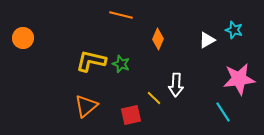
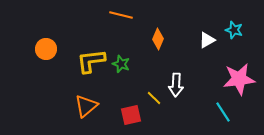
orange circle: moved 23 px right, 11 px down
yellow L-shape: rotated 20 degrees counterclockwise
